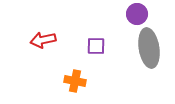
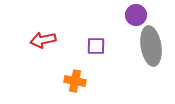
purple circle: moved 1 px left, 1 px down
gray ellipse: moved 2 px right, 2 px up
